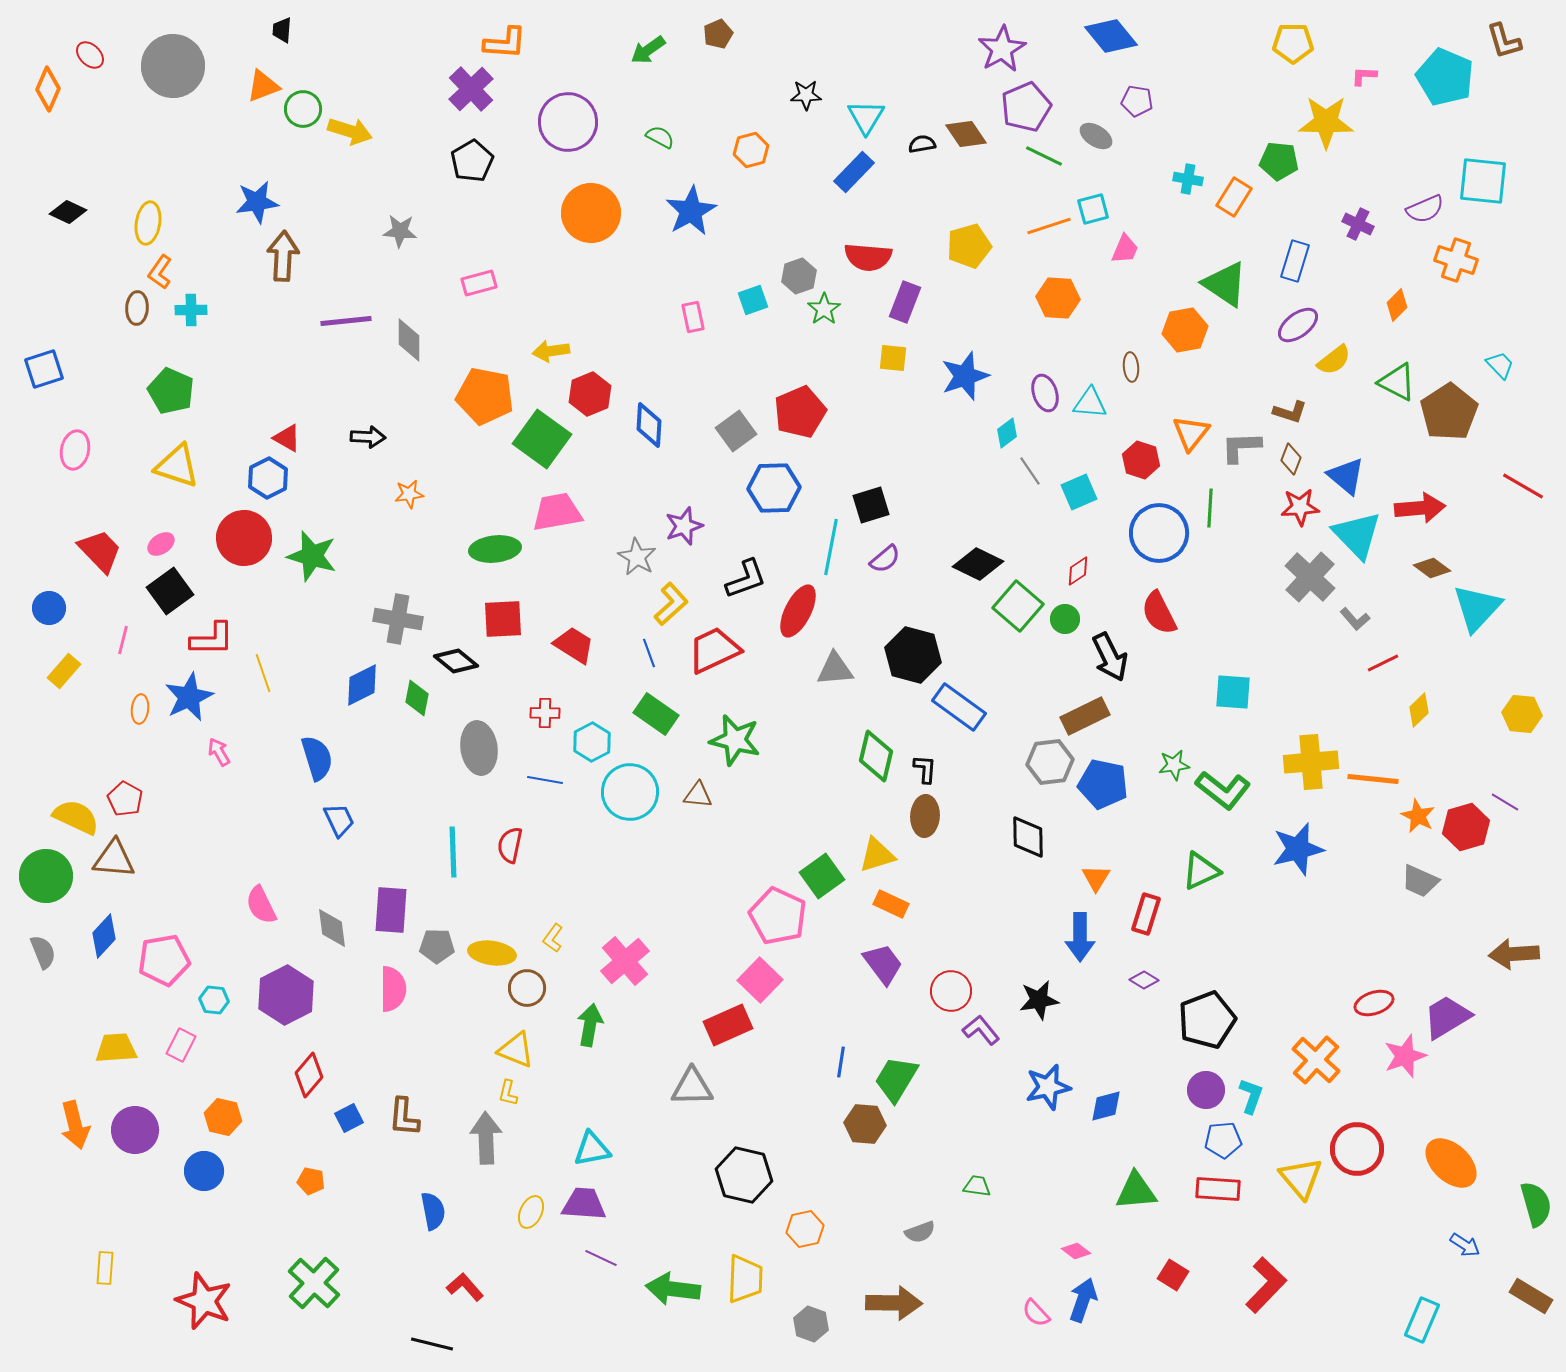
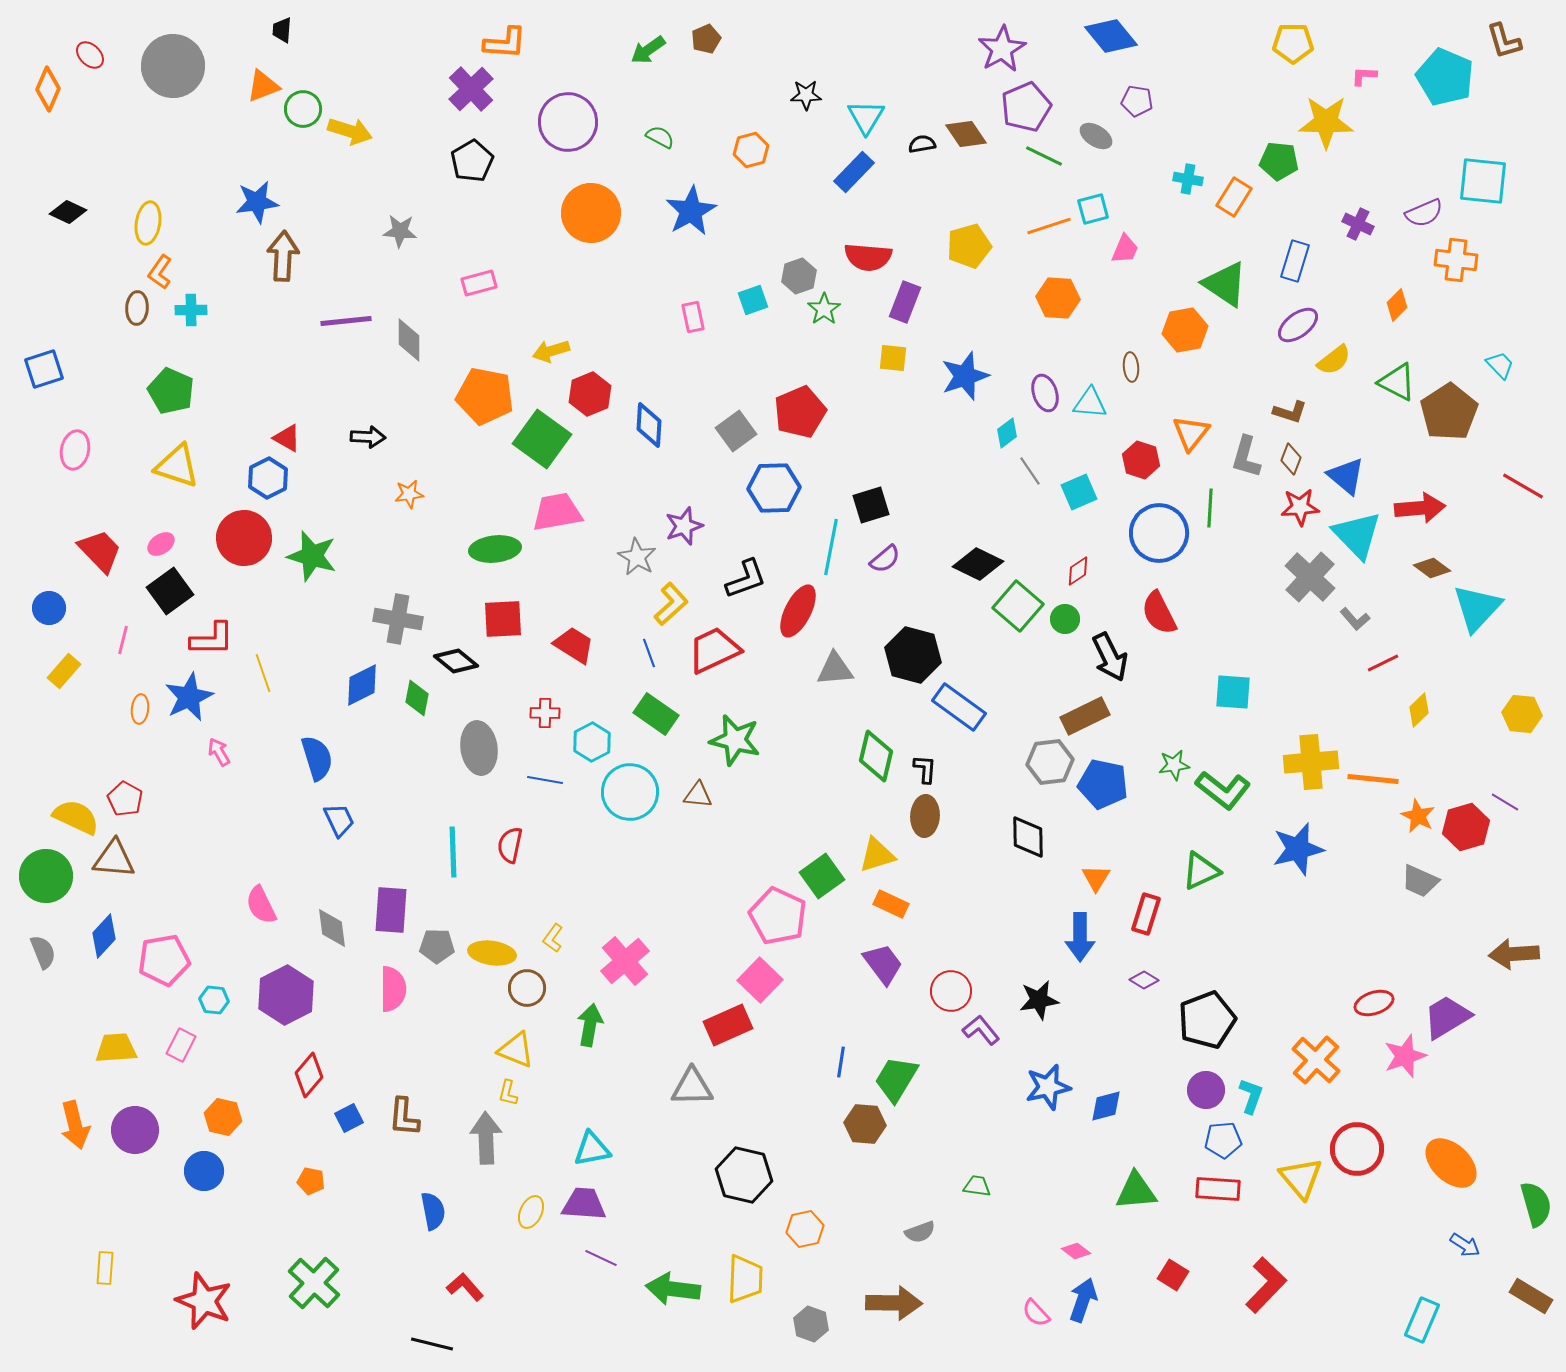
brown pentagon at (718, 34): moved 12 px left, 5 px down
purple semicircle at (1425, 209): moved 1 px left, 4 px down
orange cross at (1456, 260): rotated 12 degrees counterclockwise
yellow arrow at (551, 351): rotated 9 degrees counterclockwise
gray L-shape at (1241, 447): moved 5 px right, 10 px down; rotated 72 degrees counterclockwise
